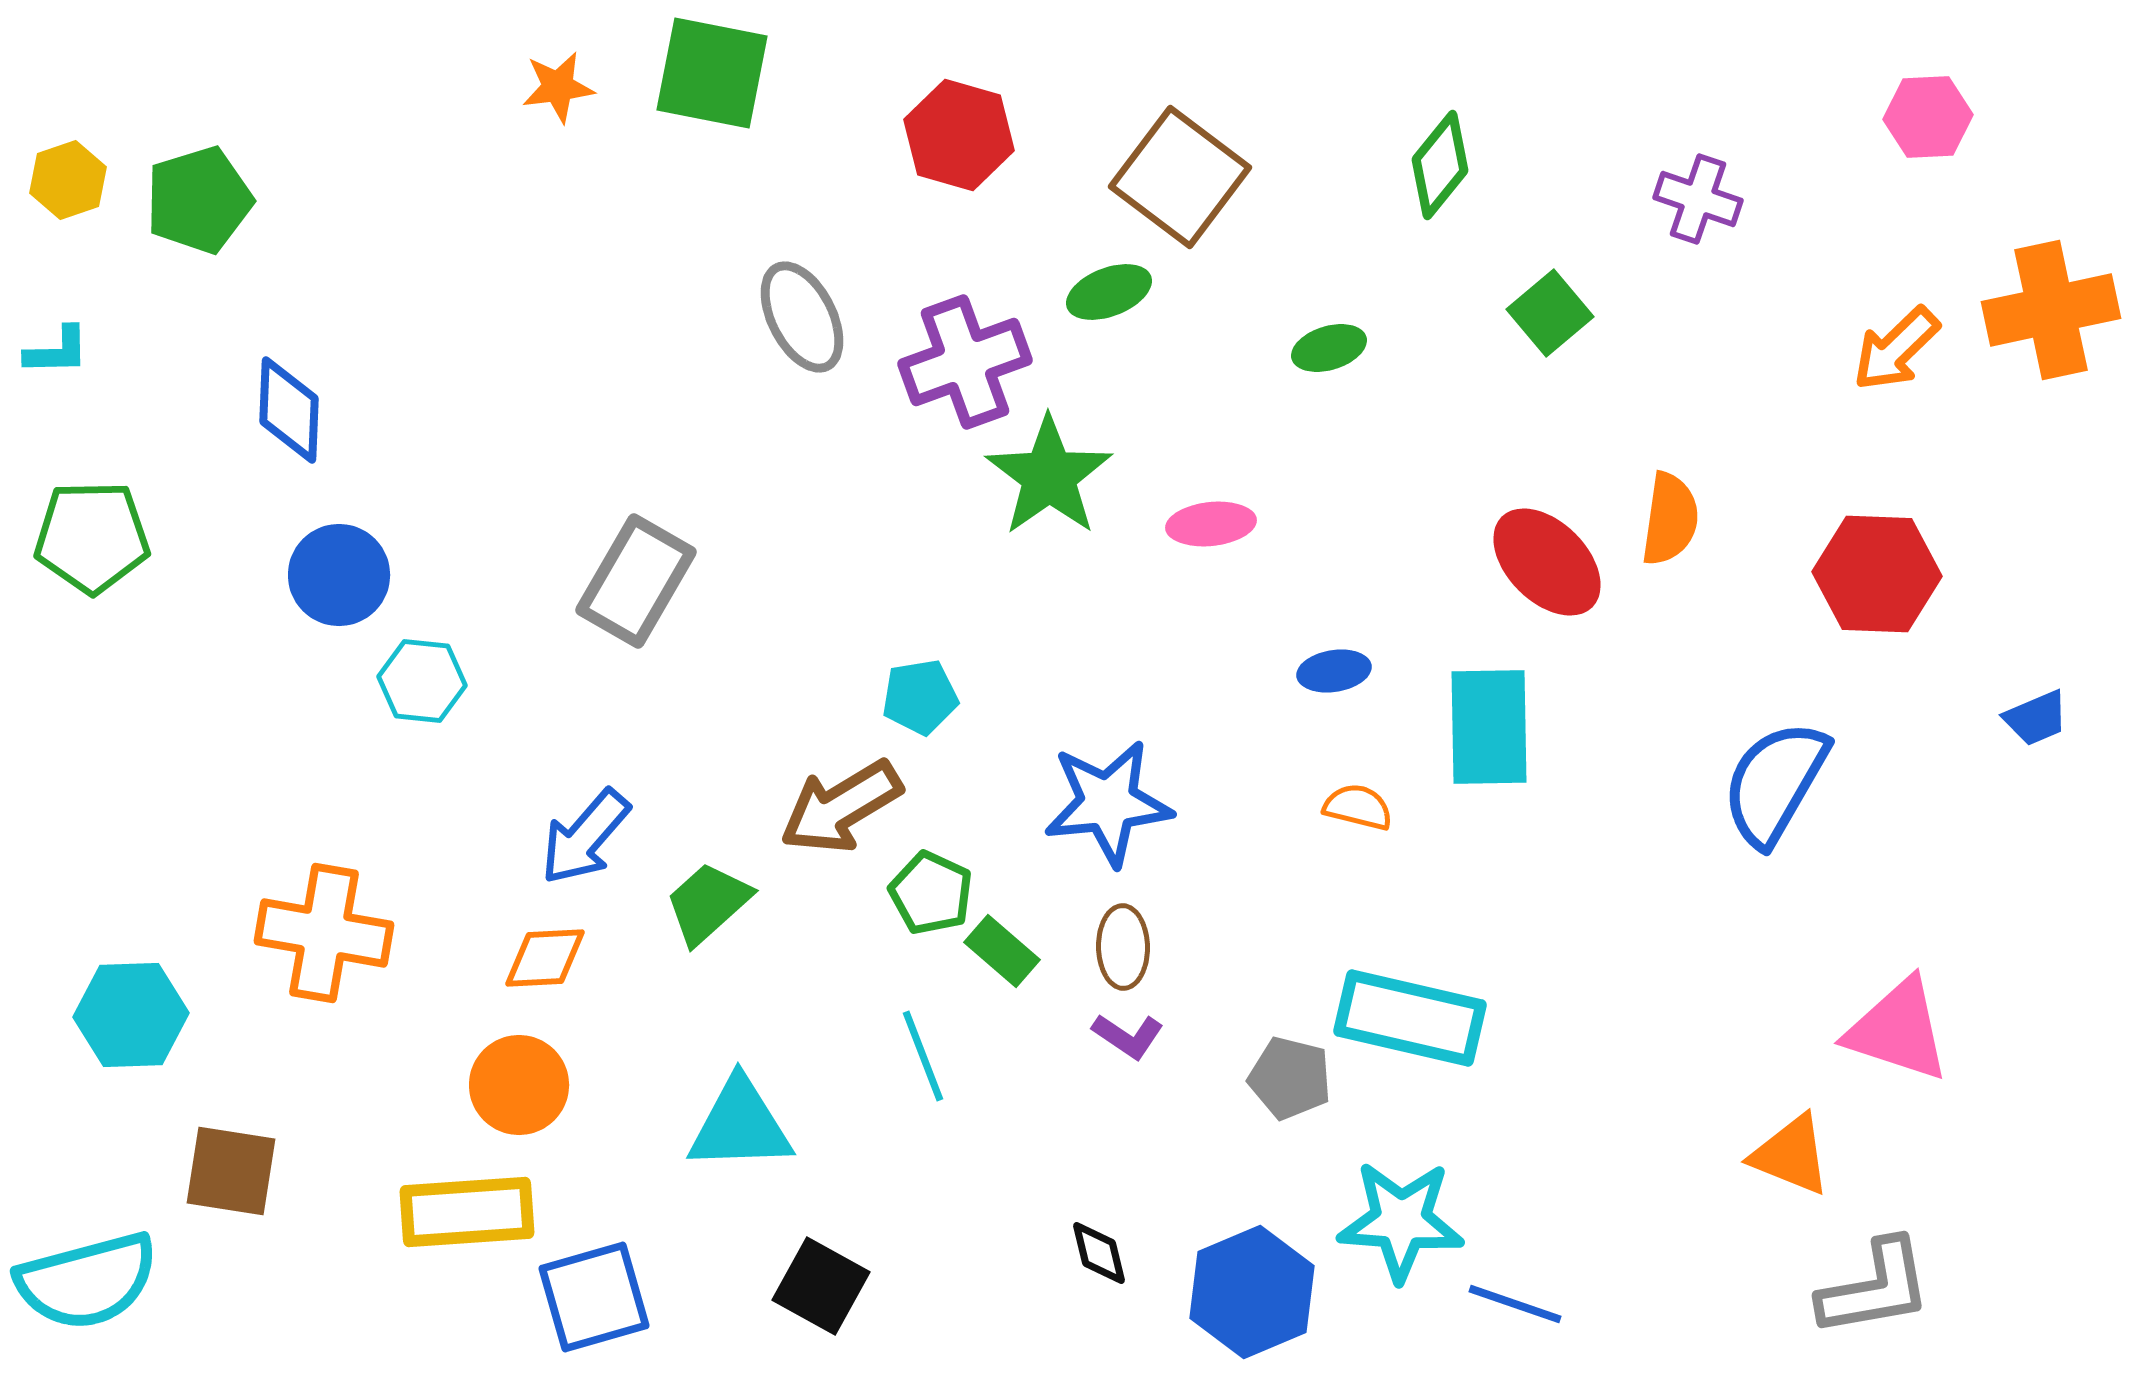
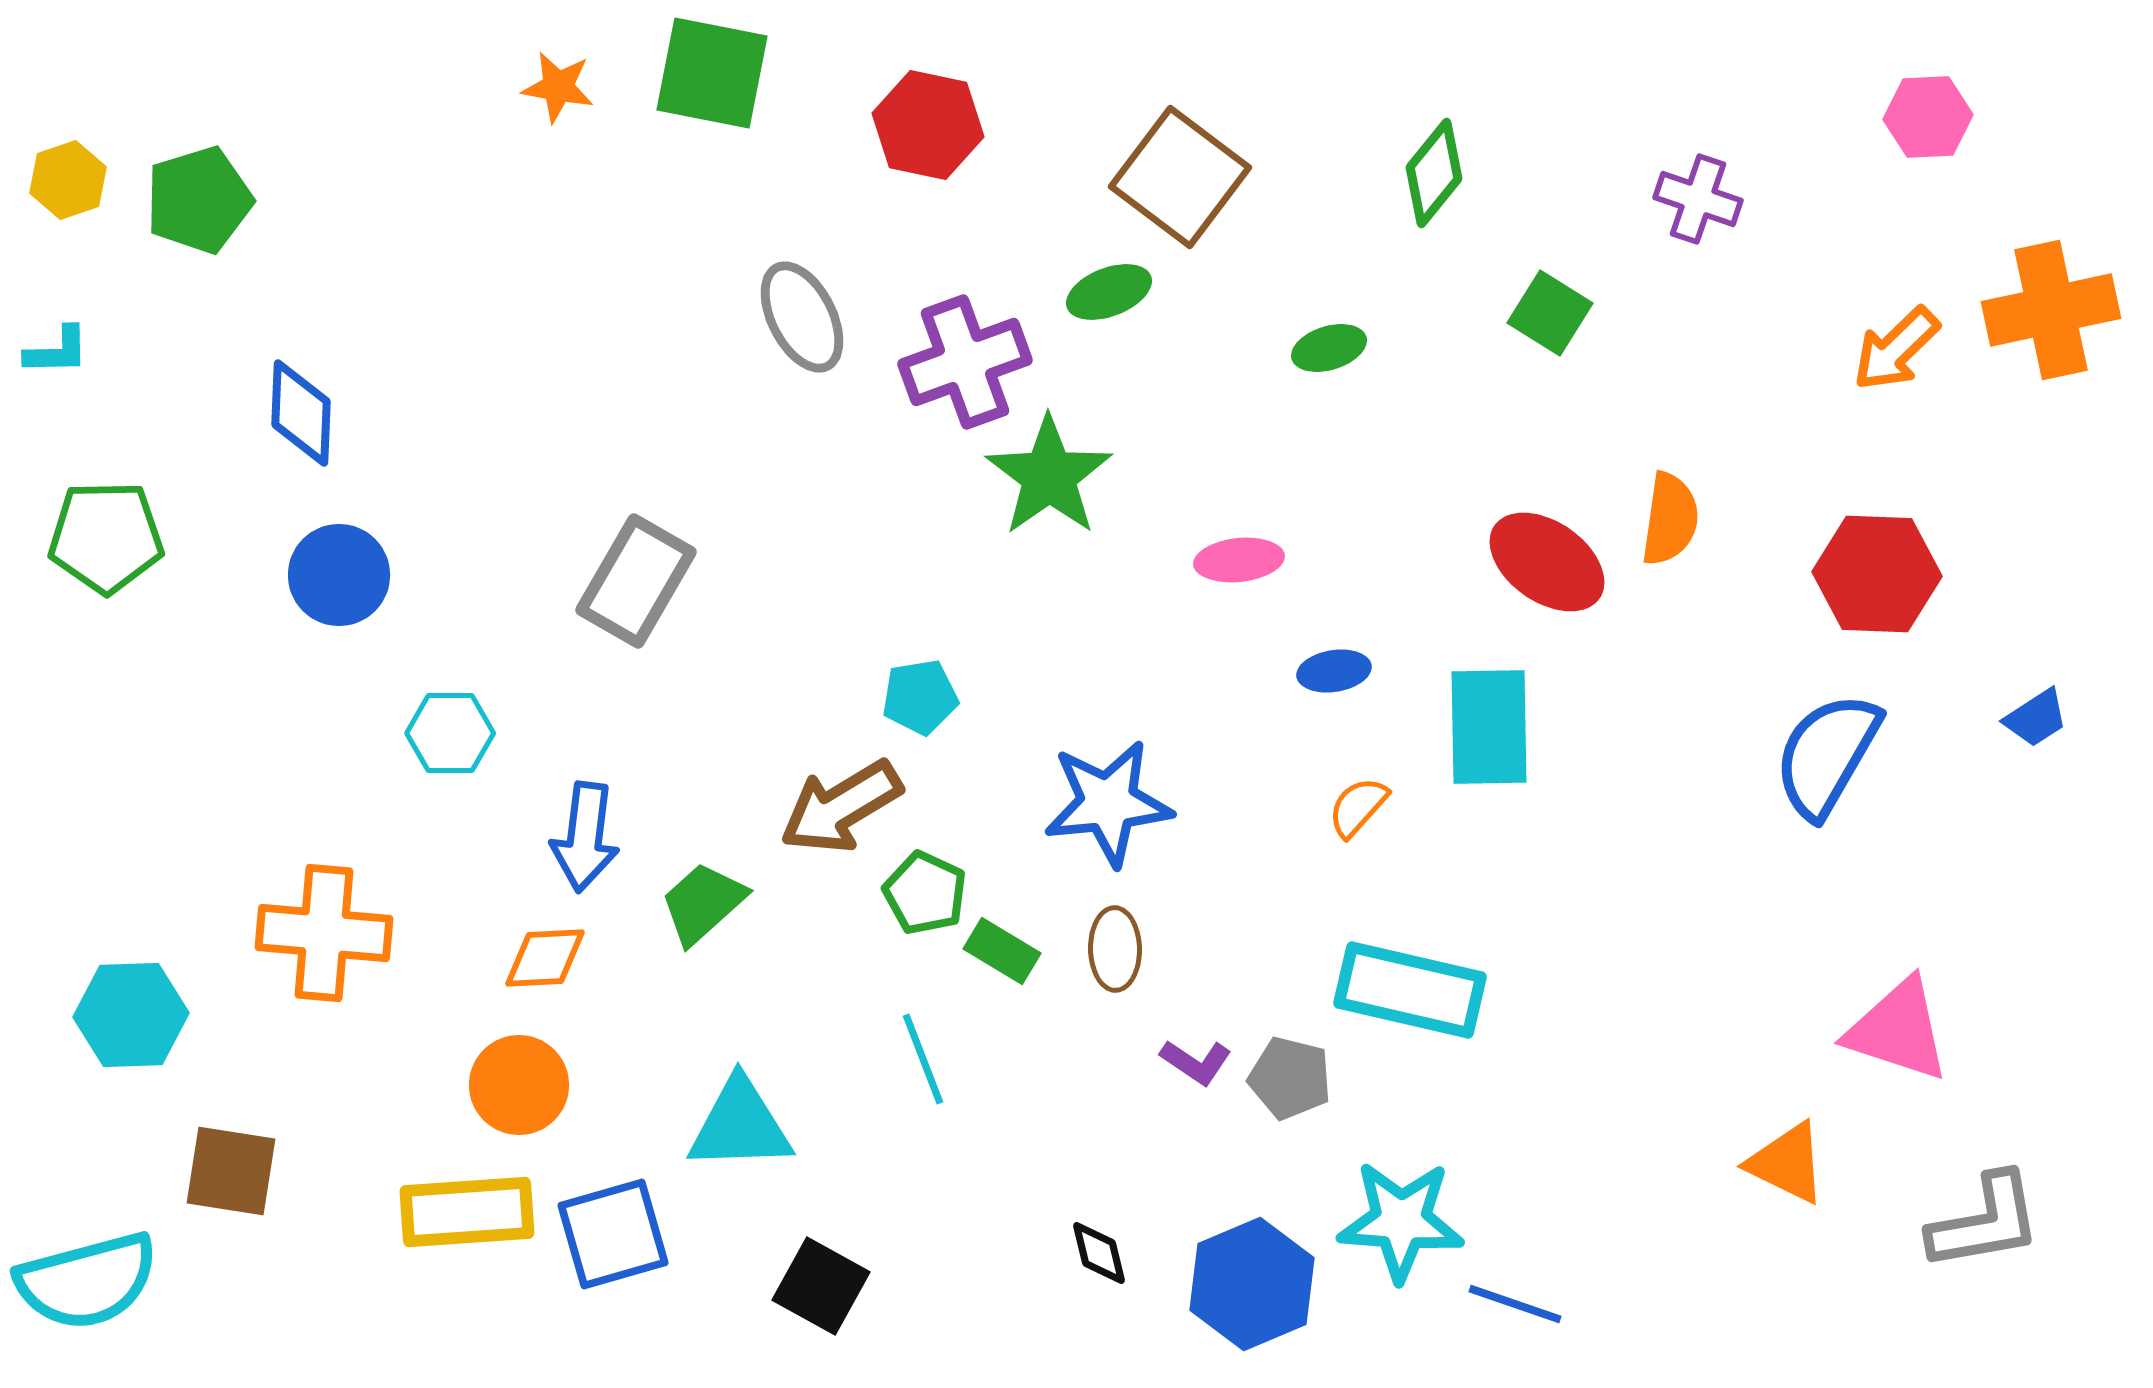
orange star at (558, 87): rotated 18 degrees clockwise
red hexagon at (959, 135): moved 31 px left, 10 px up; rotated 4 degrees counterclockwise
green diamond at (1440, 165): moved 6 px left, 8 px down
green square at (1550, 313): rotated 18 degrees counterclockwise
blue diamond at (289, 410): moved 12 px right, 3 px down
pink ellipse at (1211, 524): moved 28 px right, 36 px down
green pentagon at (92, 537): moved 14 px right
red ellipse at (1547, 562): rotated 10 degrees counterclockwise
cyan hexagon at (422, 681): moved 28 px right, 52 px down; rotated 6 degrees counterclockwise
blue trapezoid at (2036, 718): rotated 10 degrees counterclockwise
blue semicircle at (1775, 783): moved 52 px right, 28 px up
orange semicircle at (1358, 807): rotated 62 degrees counterclockwise
blue arrow at (585, 837): rotated 34 degrees counterclockwise
green pentagon at (931, 893): moved 6 px left
green trapezoid at (708, 903): moved 5 px left
orange cross at (324, 933): rotated 5 degrees counterclockwise
brown ellipse at (1123, 947): moved 8 px left, 2 px down
green rectangle at (1002, 951): rotated 10 degrees counterclockwise
cyan rectangle at (1410, 1018): moved 28 px up
purple L-shape at (1128, 1036): moved 68 px right, 26 px down
cyan line at (923, 1056): moved 3 px down
orange triangle at (1791, 1155): moved 4 px left, 8 px down; rotated 4 degrees clockwise
gray L-shape at (1875, 1288): moved 110 px right, 66 px up
blue hexagon at (1252, 1292): moved 8 px up
blue square at (594, 1297): moved 19 px right, 63 px up
